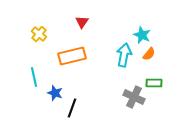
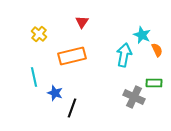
orange semicircle: moved 8 px right, 4 px up; rotated 64 degrees counterclockwise
